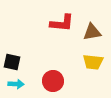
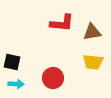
red circle: moved 3 px up
